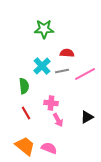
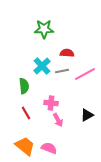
black triangle: moved 2 px up
